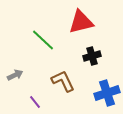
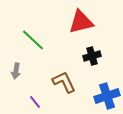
green line: moved 10 px left
gray arrow: moved 1 px right, 4 px up; rotated 126 degrees clockwise
brown L-shape: moved 1 px right, 1 px down
blue cross: moved 3 px down
